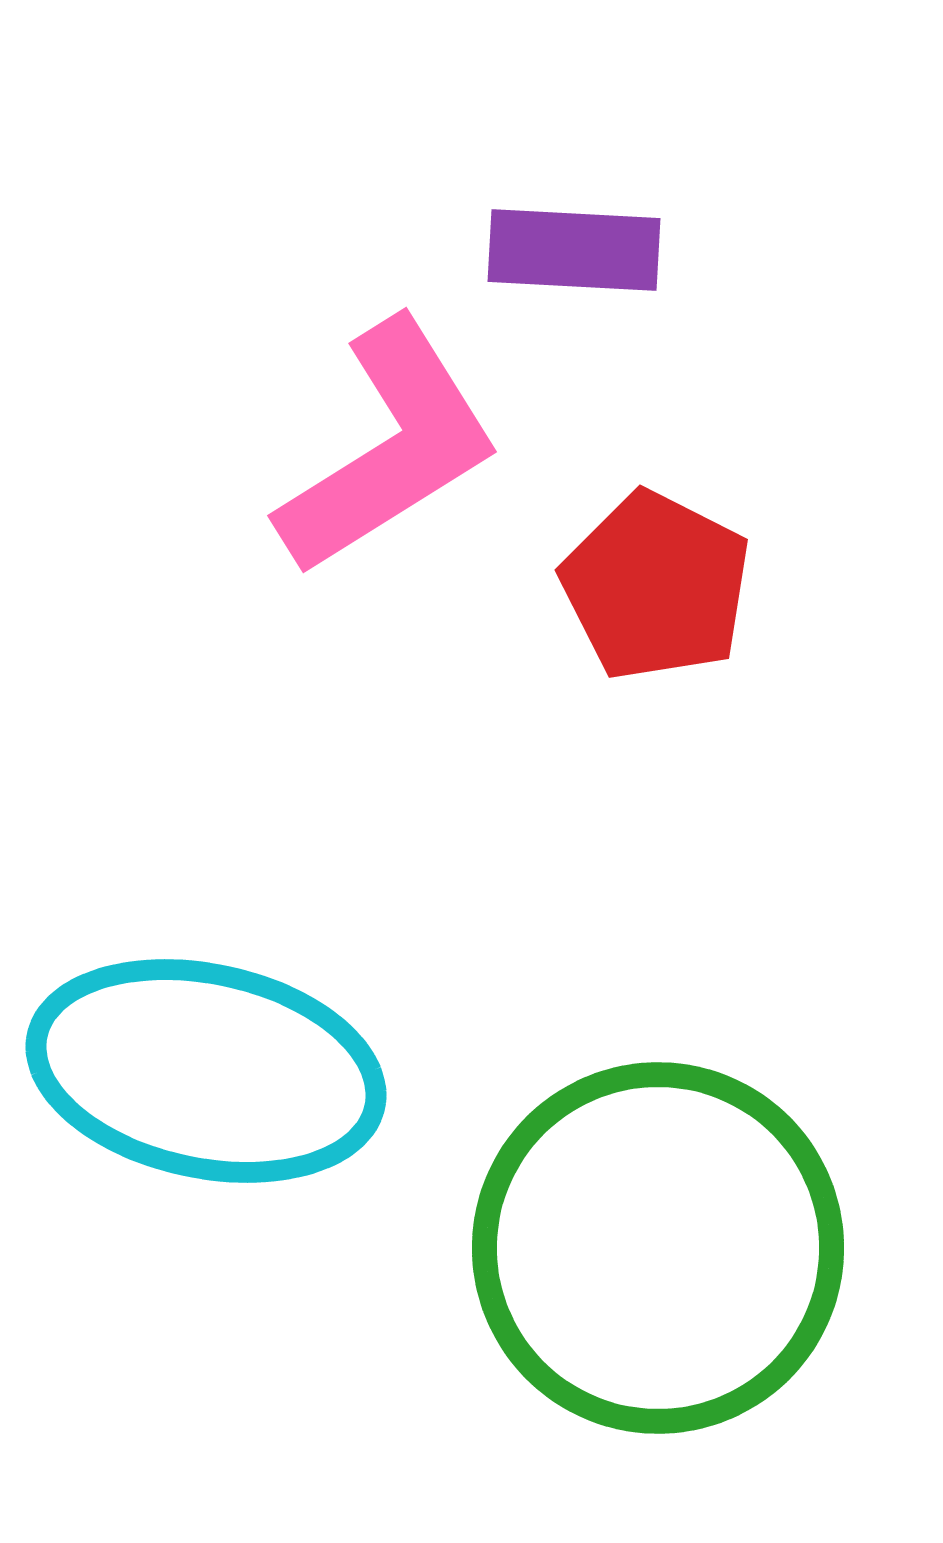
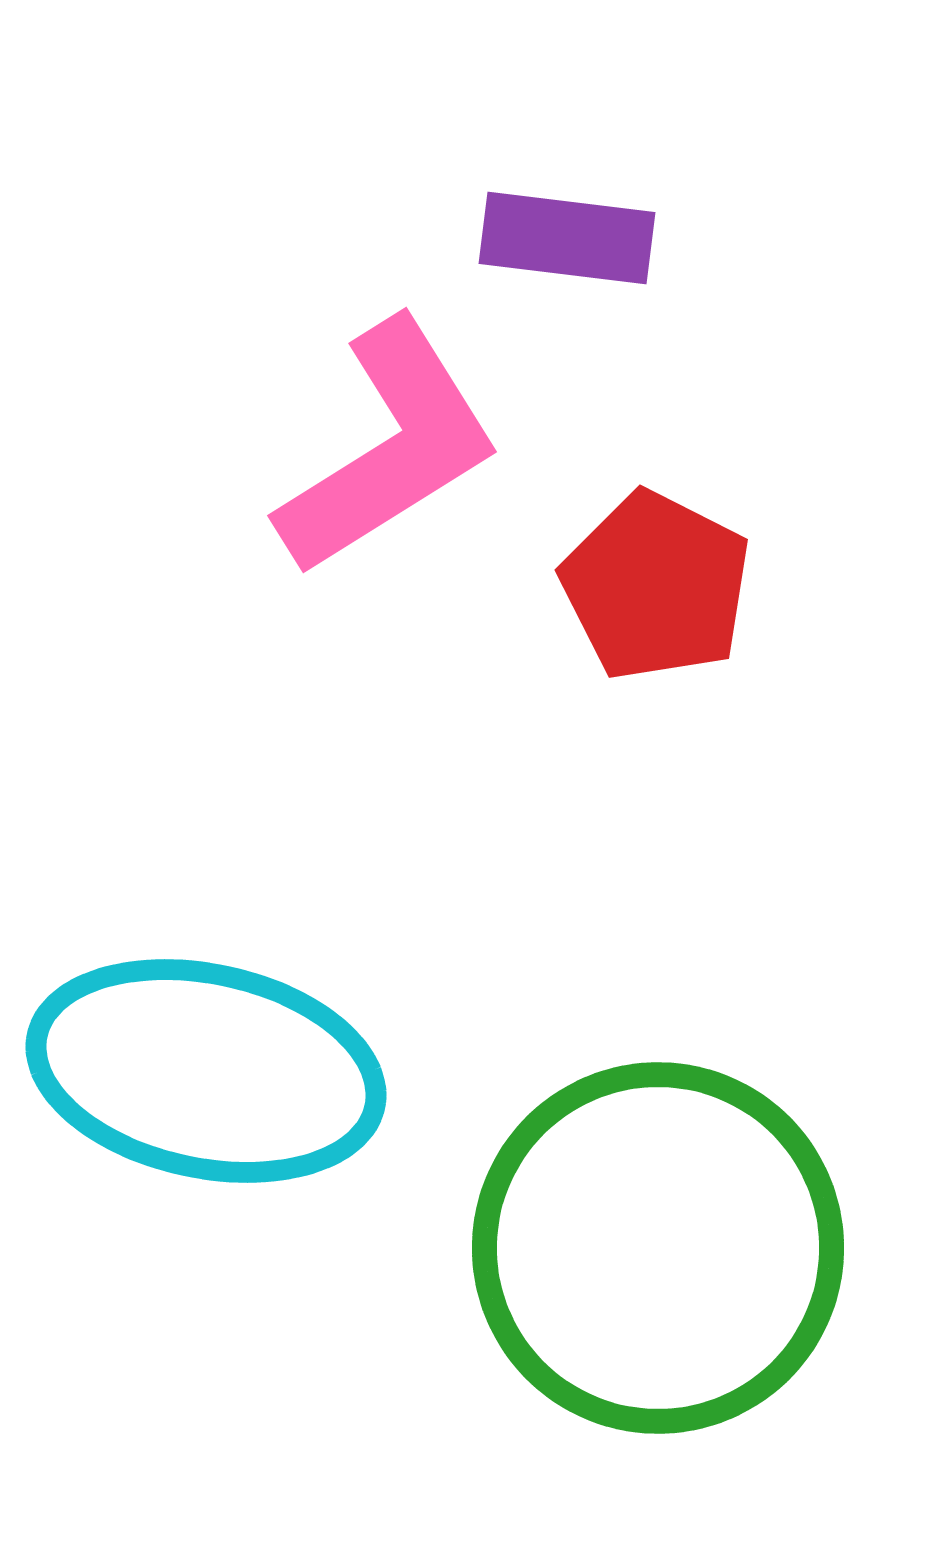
purple rectangle: moved 7 px left, 12 px up; rotated 4 degrees clockwise
